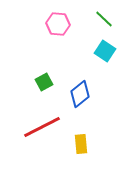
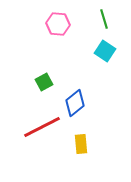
green line: rotated 30 degrees clockwise
blue diamond: moved 5 px left, 9 px down
